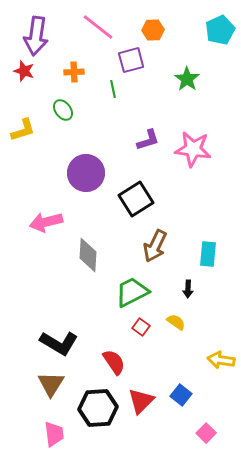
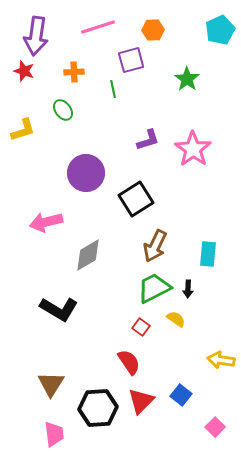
pink line: rotated 56 degrees counterclockwise
pink star: rotated 27 degrees clockwise
gray diamond: rotated 56 degrees clockwise
green trapezoid: moved 22 px right, 4 px up
yellow semicircle: moved 3 px up
black L-shape: moved 34 px up
red semicircle: moved 15 px right
pink square: moved 9 px right, 6 px up
